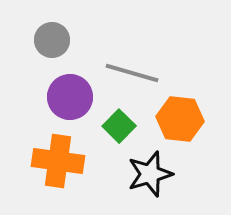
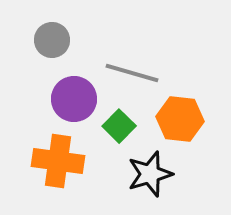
purple circle: moved 4 px right, 2 px down
